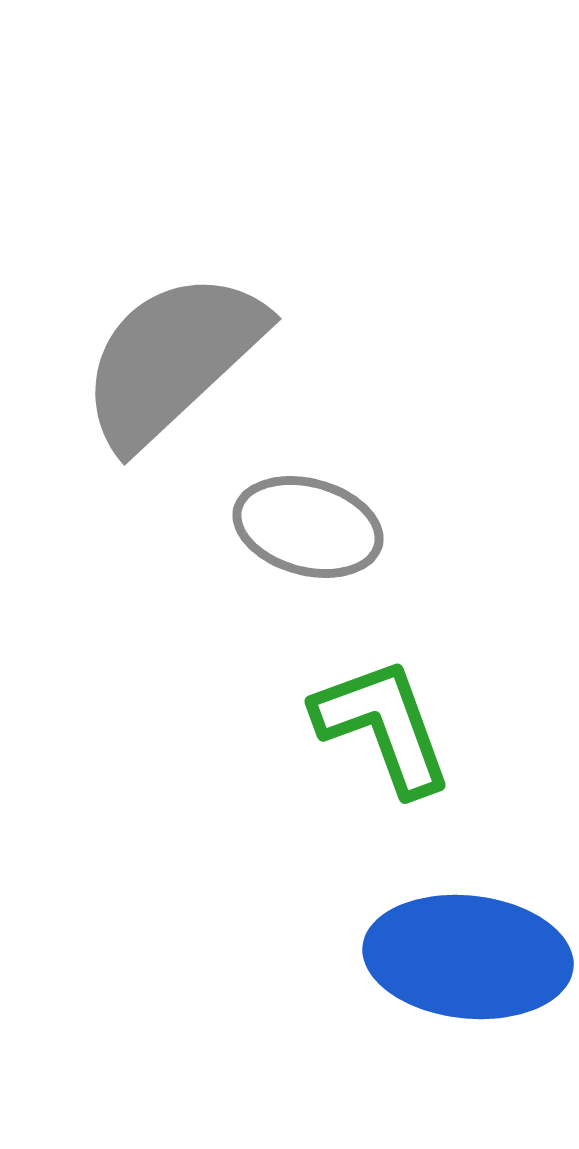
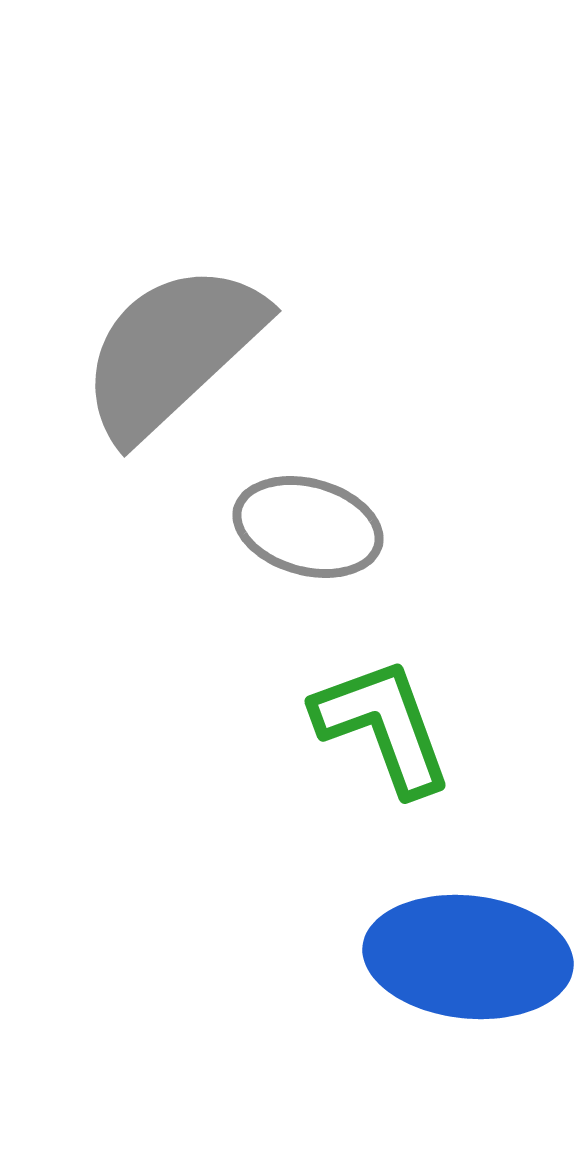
gray semicircle: moved 8 px up
